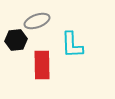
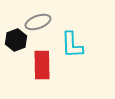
gray ellipse: moved 1 px right, 1 px down
black hexagon: rotated 15 degrees counterclockwise
